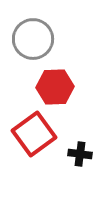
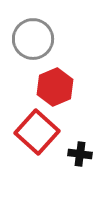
red hexagon: rotated 21 degrees counterclockwise
red square: moved 3 px right, 2 px up; rotated 12 degrees counterclockwise
